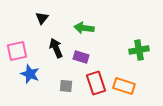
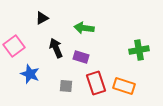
black triangle: rotated 24 degrees clockwise
pink square: moved 3 px left, 5 px up; rotated 25 degrees counterclockwise
